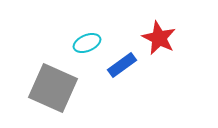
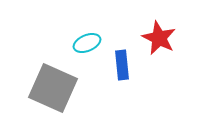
blue rectangle: rotated 60 degrees counterclockwise
